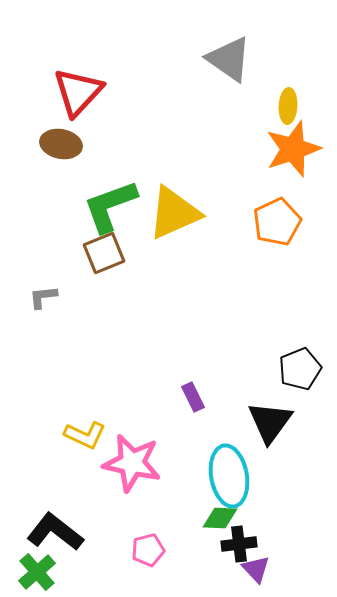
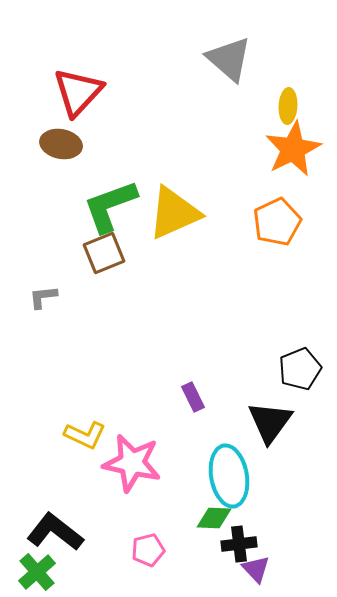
gray triangle: rotated 6 degrees clockwise
orange star: rotated 8 degrees counterclockwise
green diamond: moved 6 px left
